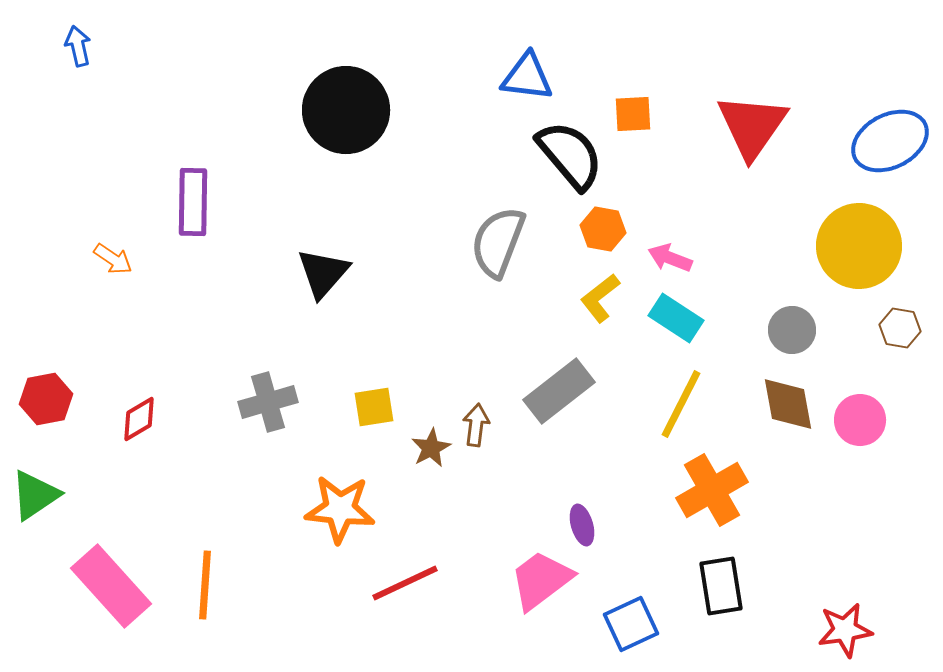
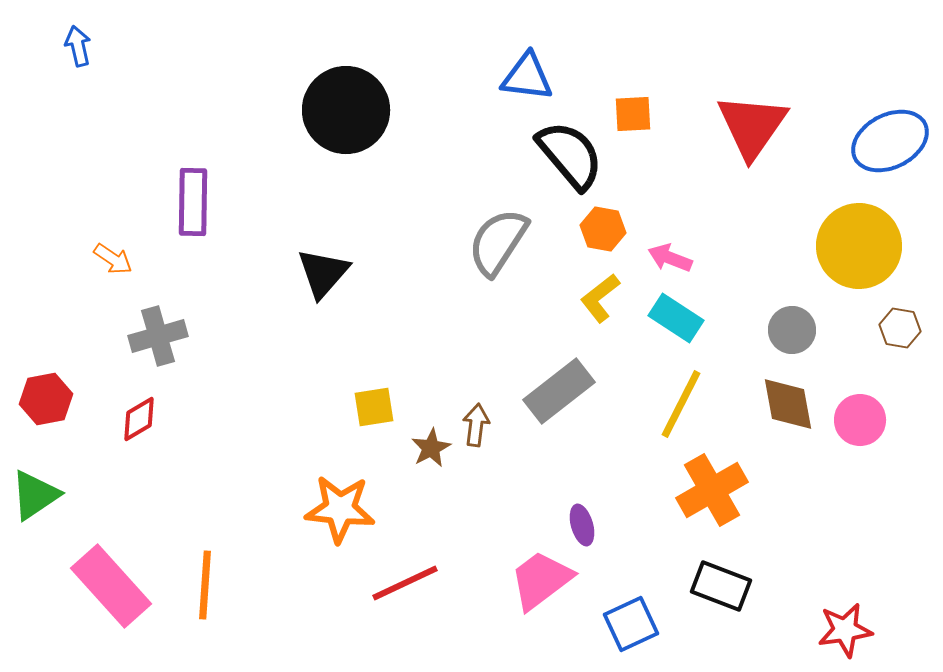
gray semicircle: rotated 12 degrees clockwise
gray cross: moved 110 px left, 66 px up
black rectangle: rotated 60 degrees counterclockwise
